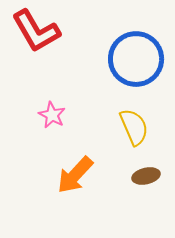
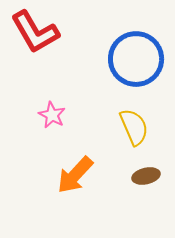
red L-shape: moved 1 px left, 1 px down
